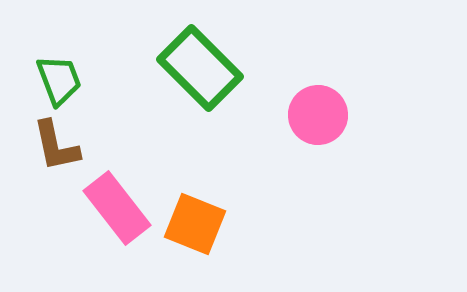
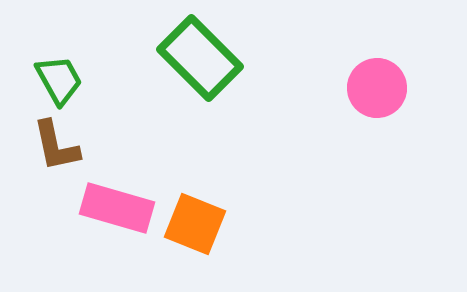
green rectangle: moved 10 px up
green trapezoid: rotated 8 degrees counterclockwise
pink circle: moved 59 px right, 27 px up
pink rectangle: rotated 36 degrees counterclockwise
